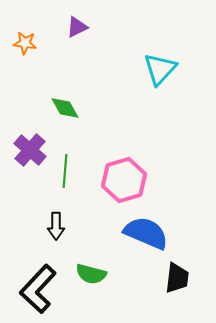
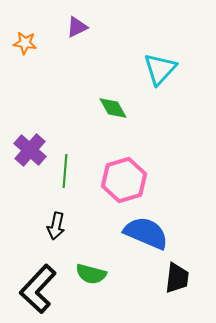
green diamond: moved 48 px right
black arrow: rotated 12 degrees clockwise
